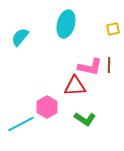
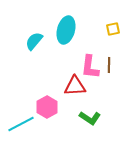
cyan ellipse: moved 6 px down
cyan semicircle: moved 14 px right, 4 px down
pink L-shape: rotated 85 degrees clockwise
green L-shape: moved 5 px right, 1 px up
